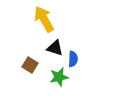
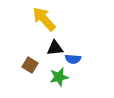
yellow arrow: rotated 12 degrees counterclockwise
black triangle: rotated 24 degrees counterclockwise
blue semicircle: rotated 91 degrees clockwise
